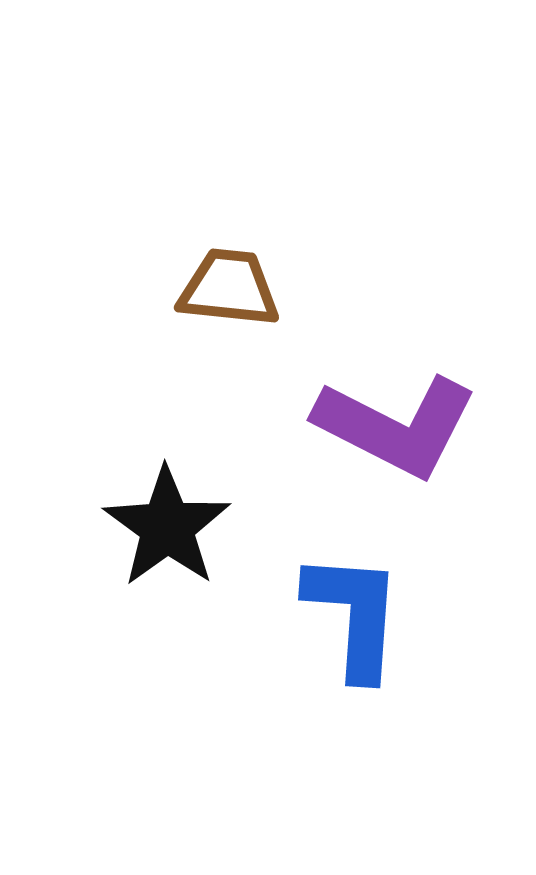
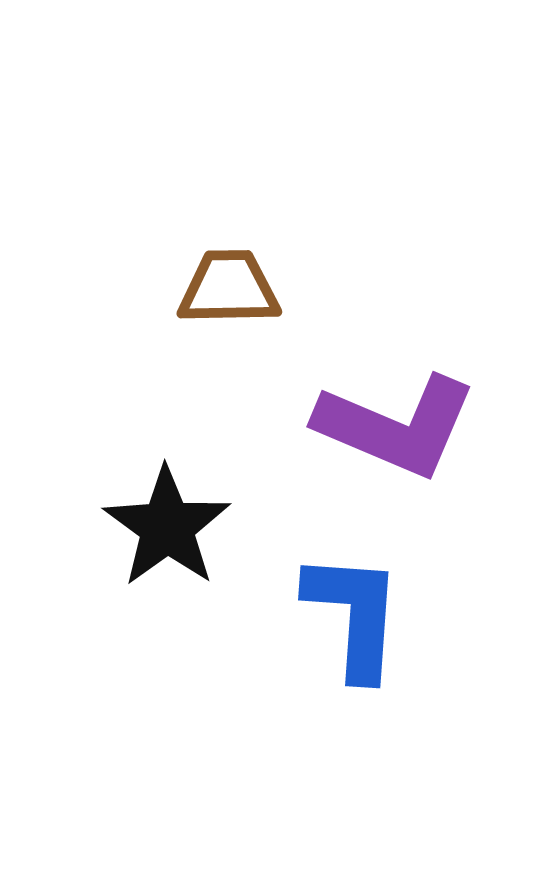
brown trapezoid: rotated 7 degrees counterclockwise
purple L-shape: rotated 4 degrees counterclockwise
